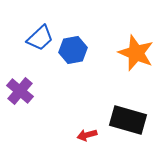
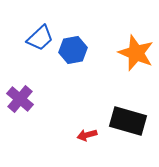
purple cross: moved 8 px down
black rectangle: moved 1 px down
